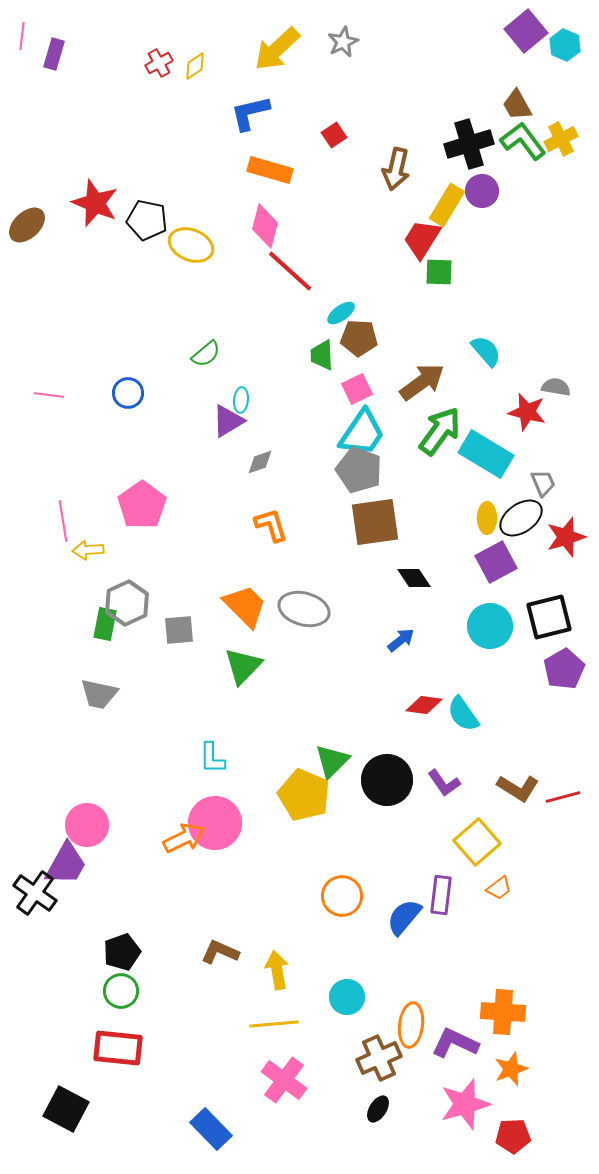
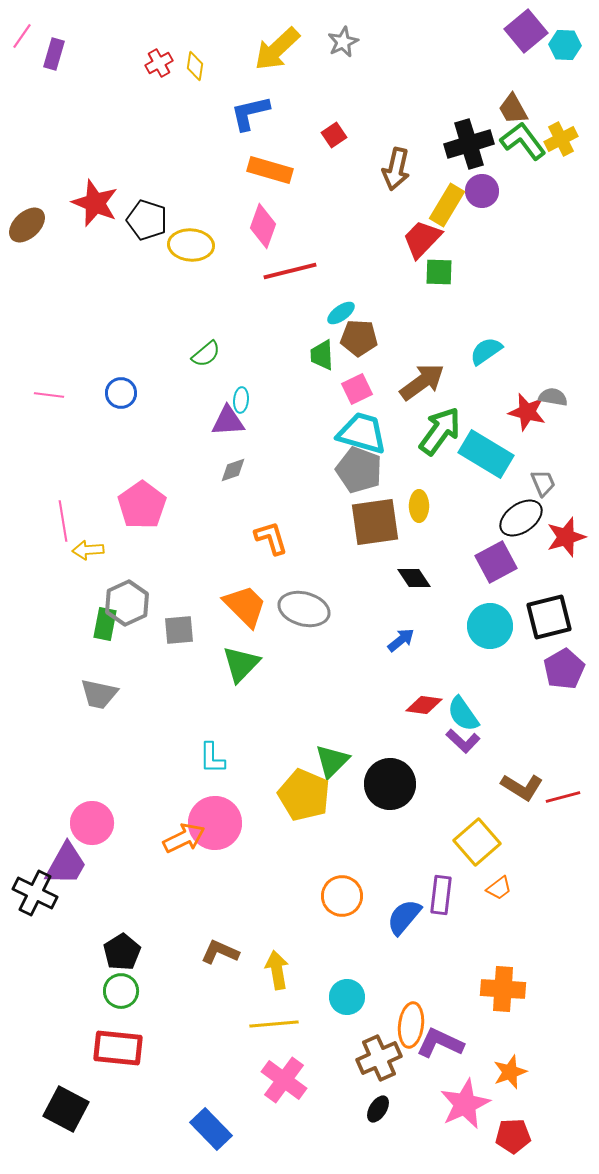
pink line at (22, 36): rotated 28 degrees clockwise
cyan hexagon at (565, 45): rotated 20 degrees counterclockwise
yellow diamond at (195, 66): rotated 48 degrees counterclockwise
brown trapezoid at (517, 105): moved 4 px left, 4 px down
black pentagon at (147, 220): rotated 6 degrees clockwise
pink diamond at (265, 226): moved 2 px left; rotated 6 degrees clockwise
red trapezoid at (422, 239): rotated 12 degrees clockwise
yellow ellipse at (191, 245): rotated 18 degrees counterclockwise
red line at (290, 271): rotated 56 degrees counterclockwise
cyan semicircle at (486, 351): rotated 84 degrees counterclockwise
gray semicircle at (556, 387): moved 3 px left, 10 px down
blue circle at (128, 393): moved 7 px left
purple triangle at (228, 421): rotated 27 degrees clockwise
cyan trapezoid at (362, 433): rotated 108 degrees counterclockwise
gray diamond at (260, 462): moved 27 px left, 8 px down
yellow ellipse at (487, 518): moved 68 px left, 12 px up
orange L-shape at (271, 525): moved 13 px down
green triangle at (243, 666): moved 2 px left, 2 px up
black circle at (387, 780): moved 3 px right, 4 px down
purple L-shape at (444, 783): moved 19 px right, 42 px up; rotated 12 degrees counterclockwise
brown L-shape at (518, 788): moved 4 px right, 1 px up
pink circle at (87, 825): moved 5 px right, 2 px up
black cross at (35, 893): rotated 9 degrees counterclockwise
black pentagon at (122, 952): rotated 12 degrees counterclockwise
orange cross at (503, 1012): moved 23 px up
purple L-shape at (455, 1043): moved 15 px left
orange star at (511, 1069): moved 1 px left, 3 px down
pink star at (465, 1104): rotated 9 degrees counterclockwise
